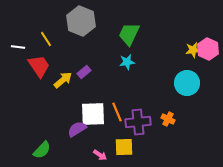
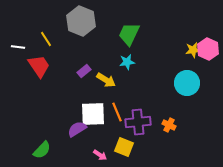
purple rectangle: moved 1 px up
yellow arrow: moved 43 px right; rotated 72 degrees clockwise
orange cross: moved 1 px right, 6 px down
yellow square: rotated 24 degrees clockwise
